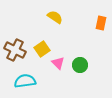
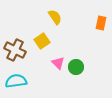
yellow semicircle: rotated 21 degrees clockwise
yellow square: moved 8 px up
green circle: moved 4 px left, 2 px down
cyan semicircle: moved 9 px left
